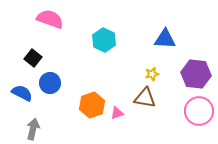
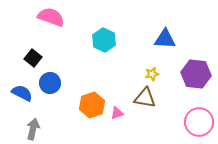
pink semicircle: moved 1 px right, 2 px up
pink circle: moved 11 px down
